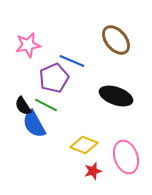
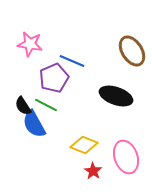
brown ellipse: moved 16 px right, 11 px down; rotated 8 degrees clockwise
pink star: moved 2 px right, 1 px up; rotated 20 degrees clockwise
red star: rotated 24 degrees counterclockwise
